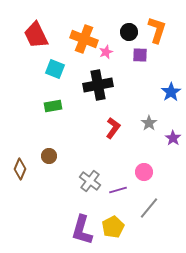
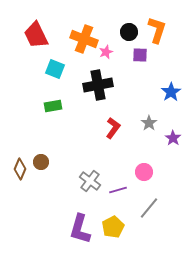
brown circle: moved 8 px left, 6 px down
purple L-shape: moved 2 px left, 1 px up
